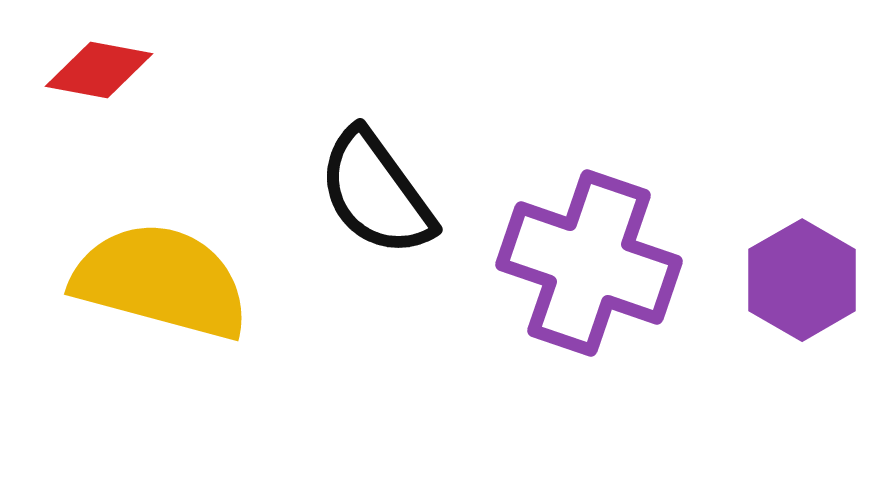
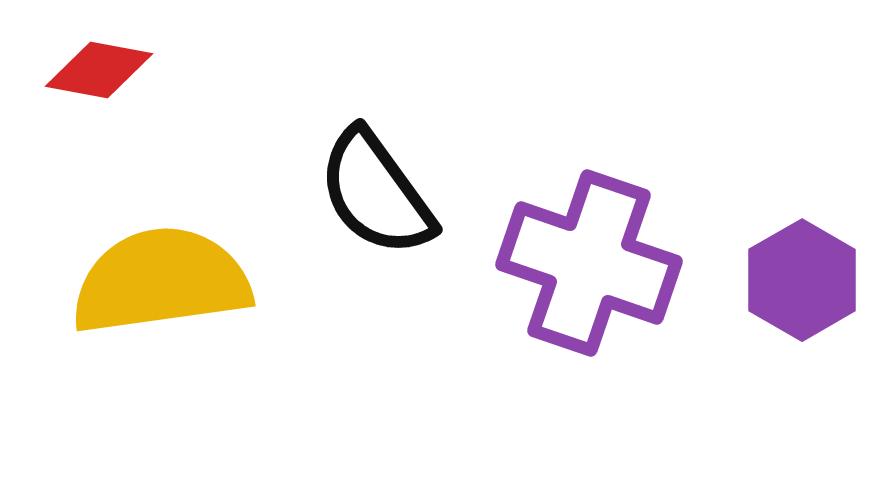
yellow semicircle: rotated 23 degrees counterclockwise
